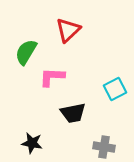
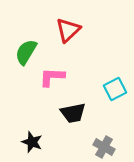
black star: moved 1 px up; rotated 10 degrees clockwise
gray cross: rotated 20 degrees clockwise
